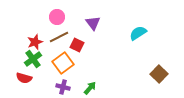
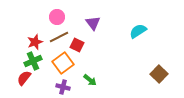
cyan semicircle: moved 2 px up
green cross: moved 2 px down; rotated 12 degrees clockwise
red semicircle: rotated 112 degrees clockwise
green arrow: moved 8 px up; rotated 88 degrees clockwise
